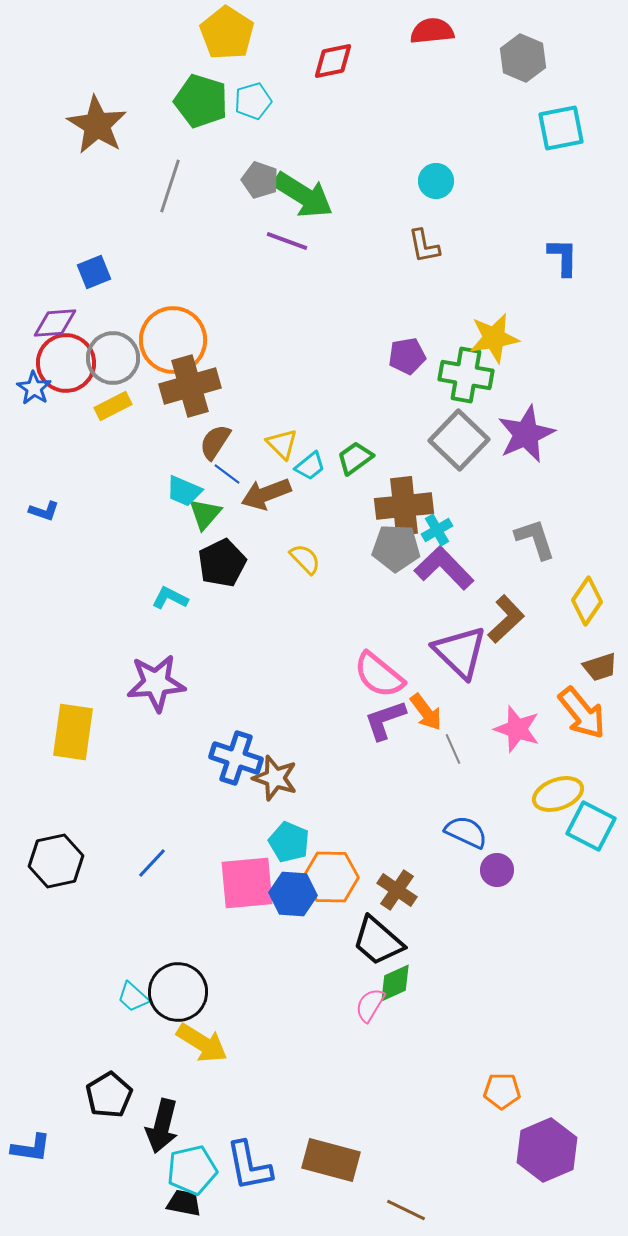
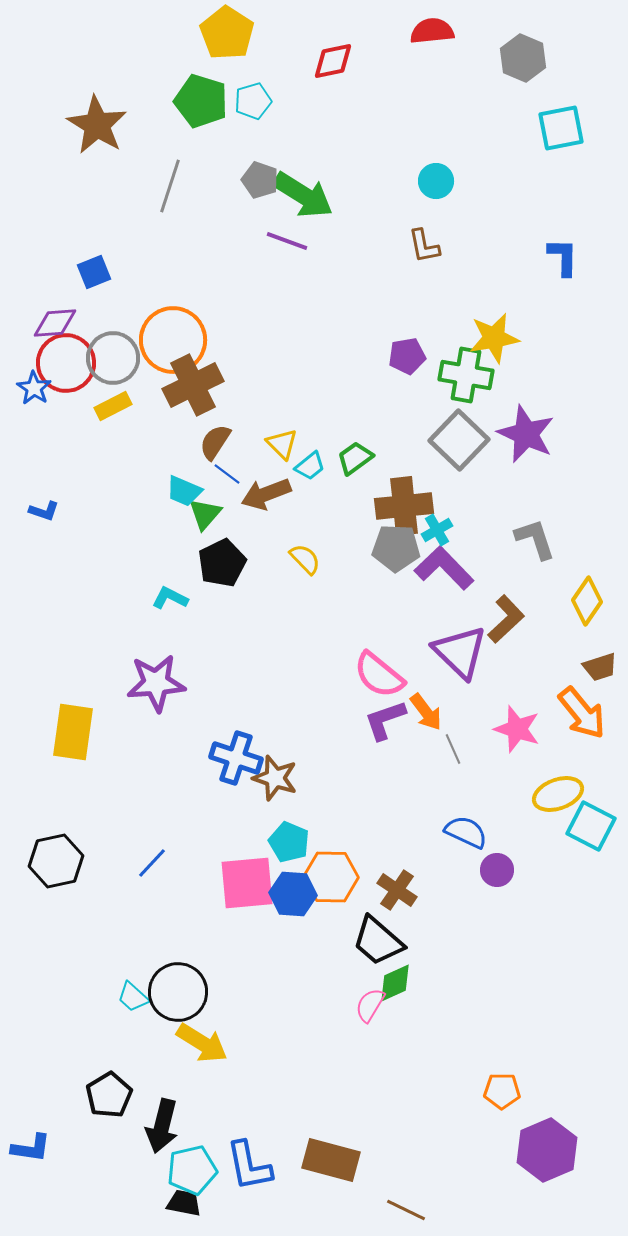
brown cross at (190, 386): moved 3 px right, 1 px up; rotated 10 degrees counterclockwise
purple star at (526, 434): rotated 24 degrees counterclockwise
